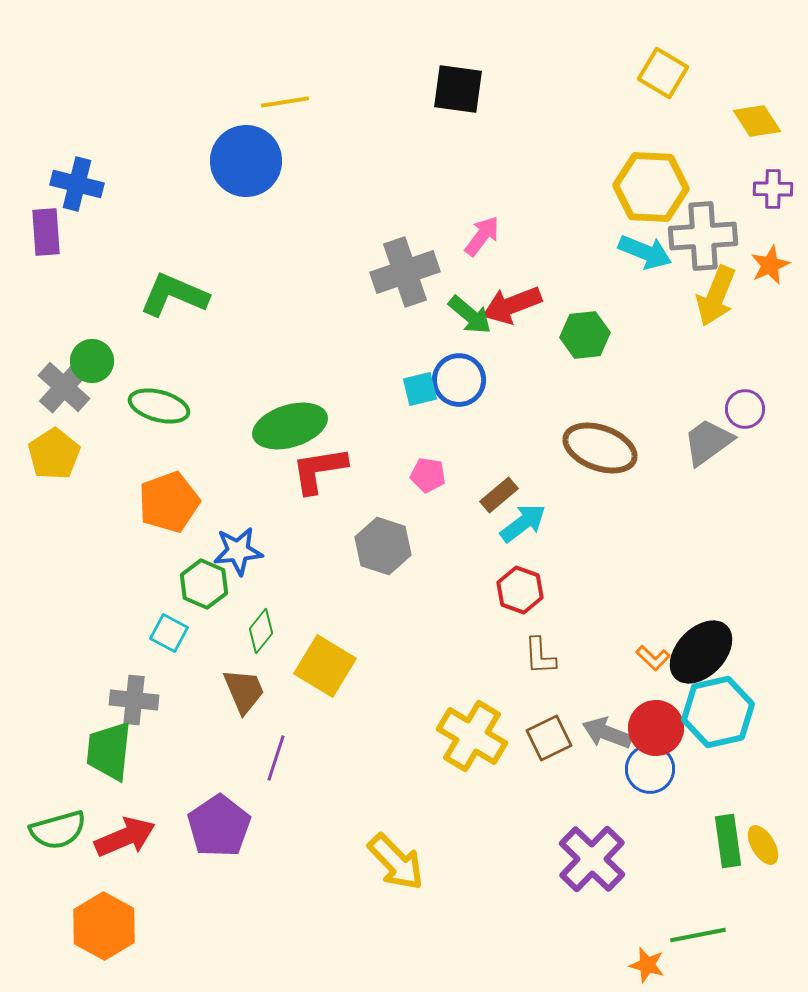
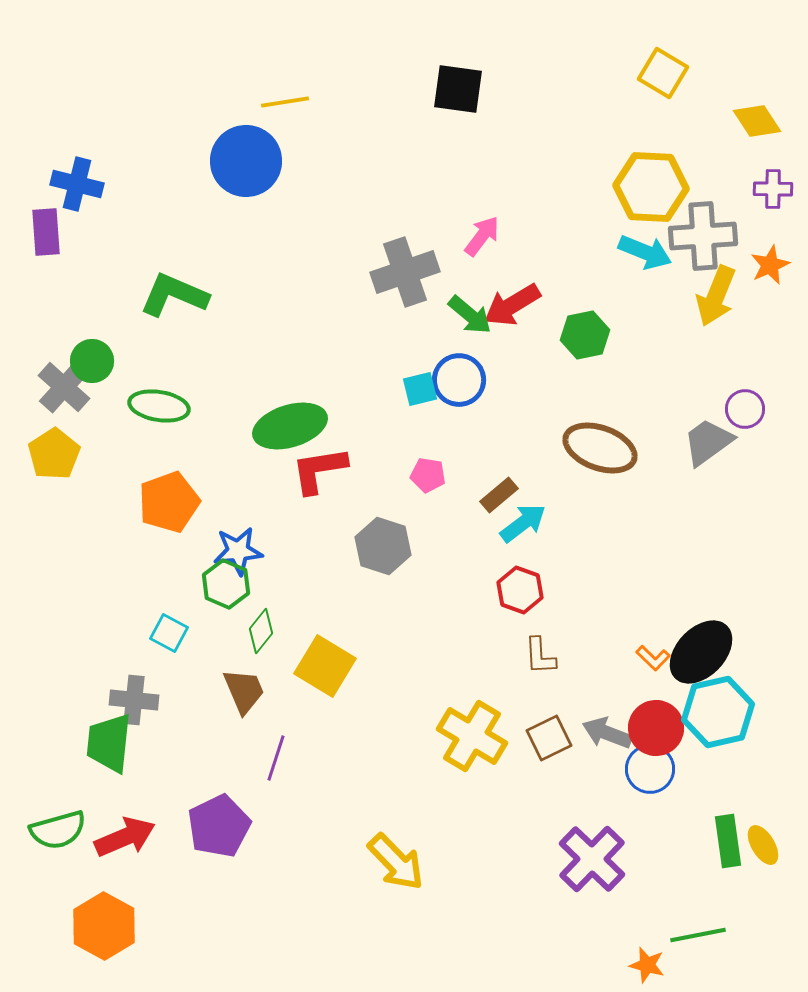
red arrow at (512, 305): rotated 10 degrees counterclockwise
green hexagon at (585, 335): rotated 6 degrees counterclockwise
green ellipse at (159, 406): rotated 6 degrees counterclockwise
green hexagon at (204, 584): moved 22 px right
green trapezoid at (109, 751): moved 8 px up
purple pentagon at (219, 826): rotated 8 degrees clockwise
